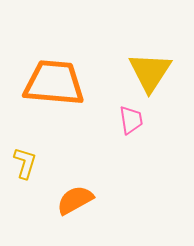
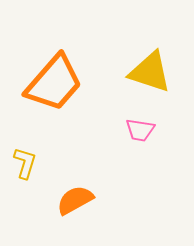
yellow triangle: rotated 45 degrees counterclockwise
orange trapezoid: rotated 126 degrees clockwise
pink trapezoid: moved 9 px right, 10 px down; rotated 108 degrees clockwise
